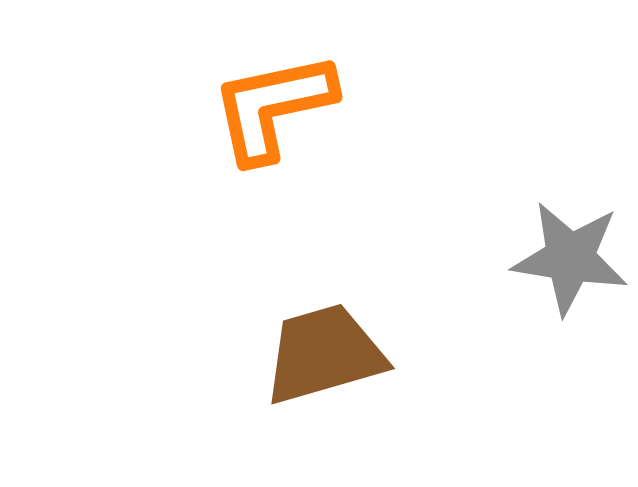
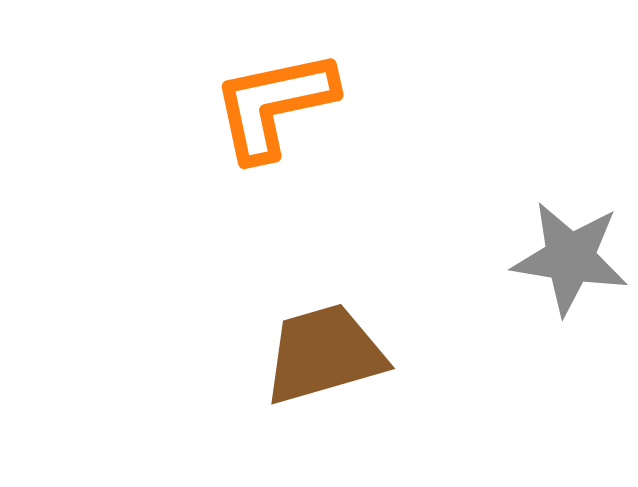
orange L-shape: moved 1 px right, 2 px up
